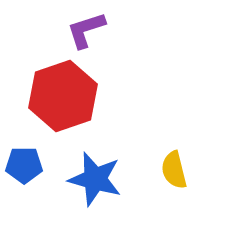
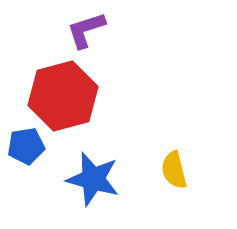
red hexagon: rotated 4 degrees clockwise
blue pentagon: moved 2 px right, 19 px up; rotated 9 degrees counterclockwise
blue star: moved 2 px left
